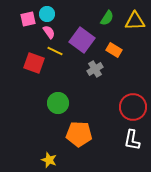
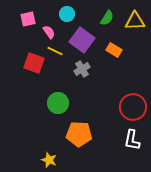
cyan circle: moved 20 px right
gray cross: moved 13 px left
